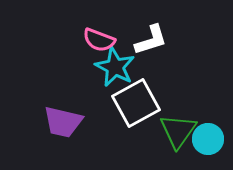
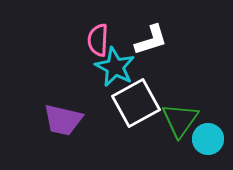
pink semicircle: moved 1 px left; rotated 72 degrees clockwise
purple trapezoid: moved 2 px up
green triangle: moved 2 px right, 11 px up
